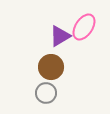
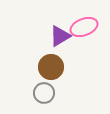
pink ellipse: rotated 36 degrees clockwise
gray circle: moved 2 px left
